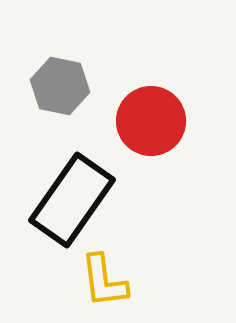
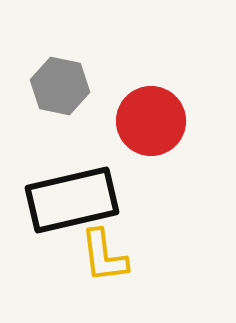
black rectangle: rotated 42 degrees clockwise
yellow L-shape: moved 25 px up
